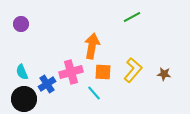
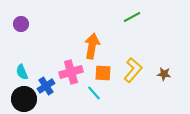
orange square: moved 1 px down
blue cross: moved 1 px left, 2 px down
